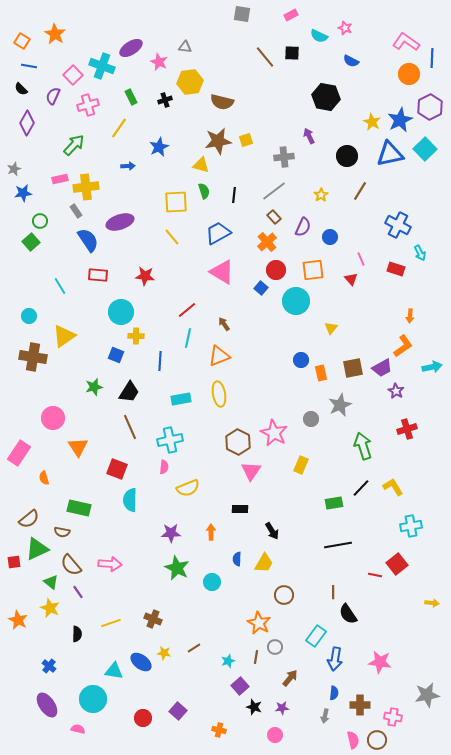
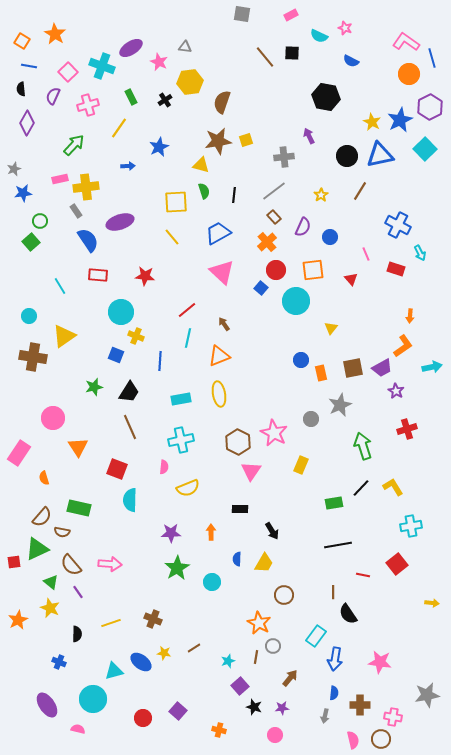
blue line at (432, 58): rotated 18 degrees counterclockwise
pink square at (73, 75): moved 5 px left, 3 px up
black semicircle at (21, 89): rotated 40 degrees clockwise
black cross at (165, 100): rotated 16 degrees counterclockwise
brown semicircle at (222, 102): rotated 95 degrees clockwise
blue triangle at (390, 154): moved 10 px left, 1 px down
pink line at (361, 259): moved 5 px right, 5 px up
pink triangle at (222, 272): rotated 12 degrees clockwise
yellow cross at (136, 336): rotated 21 degrees clockwise
cyan cross at (170, 440): moved 11 px right
brown semicircle at (29, 519): moved 13 px right, 2 px up; rotated 10 degrees counterclockwise
green star at (177, 568): rotated 15 degrees clockwise
red line at (375, 575): moved 12 px left
orange star at (18, 620): rotated 18 degrees clockwise
gray circle at (275, 647): moved 2 px left, 1 px up
blue cross at (49, 666): moved 10 px right, 4 px up; rotated 16 degrees counterclockwise
cyan triangle at (114, 671): rotated 24 degrees counterclockwise
brown circle at (377, 740): moved 4 px right, 1 px up
